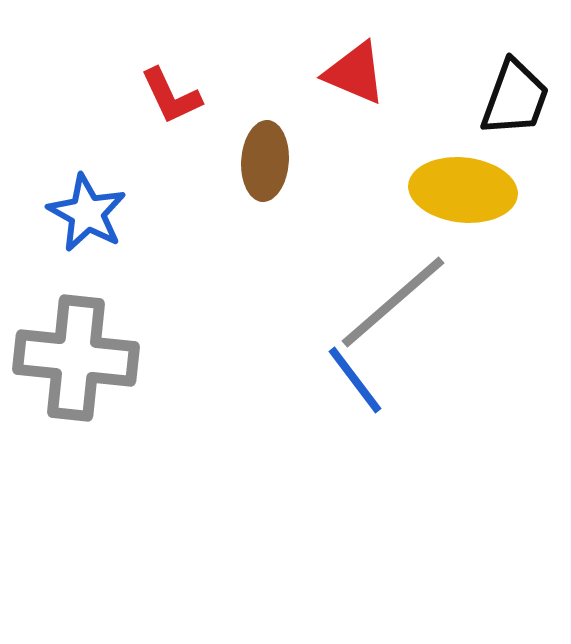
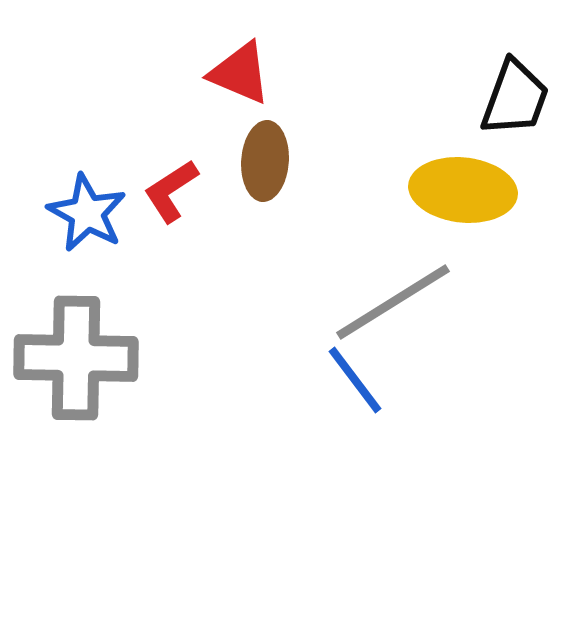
red triangle: moved 115 px left
red L-shape: moved 95 px down; rotated 82 degrees clockwise
gray line: rotated 9 degrees clockwise
gray cross: rotated 5 degrees counterclockwise
